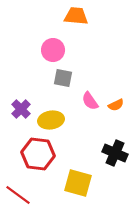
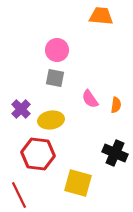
orange trapezoid: moved 25 px right
pink circle: moved 4 px right
gray square: moved 8 px left
pink semicircle: moved 2 px up
orange semicircle: rotated 56 degrees counterclockwise
red line: moved 1 px right; rotated 28 degrees clockwise
